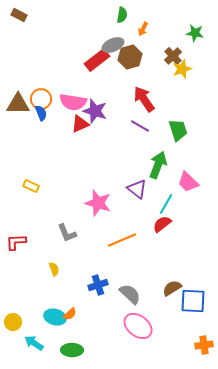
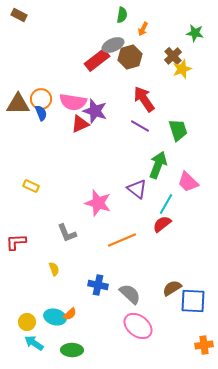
blue cross: rotated 30 degrees clockwise
yellow circle: moved 14 px right
